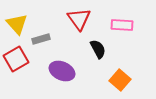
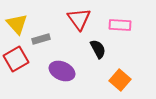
pink rectangle: moved 2 px left
